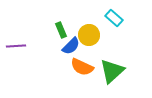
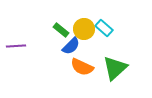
cyan rectangle: moved 10 px left, 10 px down
green rectangle: rotated 28 degrees counterclockwise
yellow circle: moved 5 px left, 6 px up
green triangle: moved 3 px right, 3 px up
